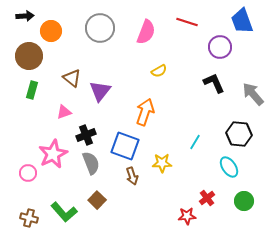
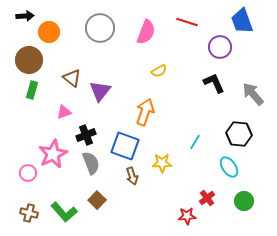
orange circle: moved 2 px left, 1 px down
brown circle: moved 4 px down
brown cross: moved 5 px up
